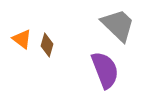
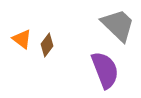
brown diamond: rotated 20 degrees clockwise
